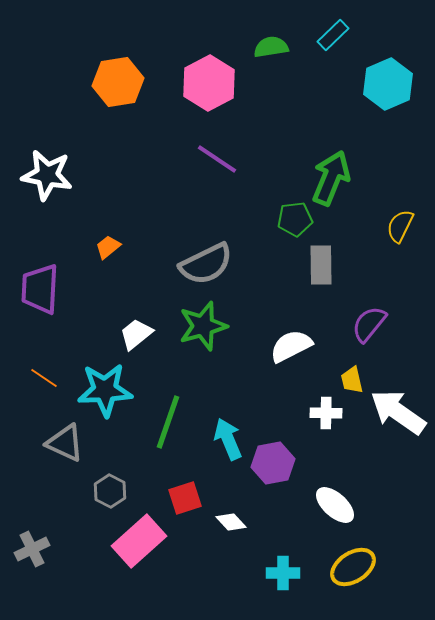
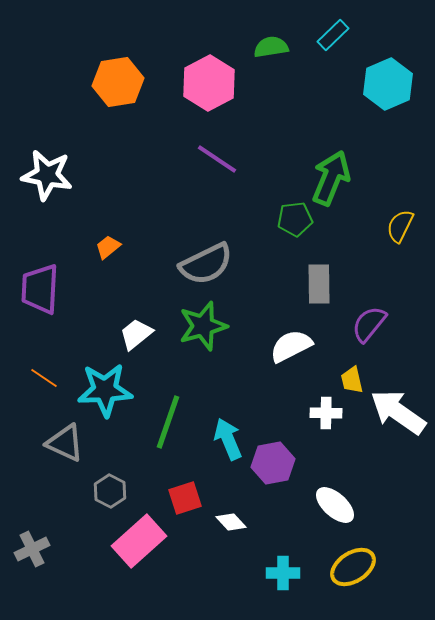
gray rectangle: moved 2 px left, 19 px down
